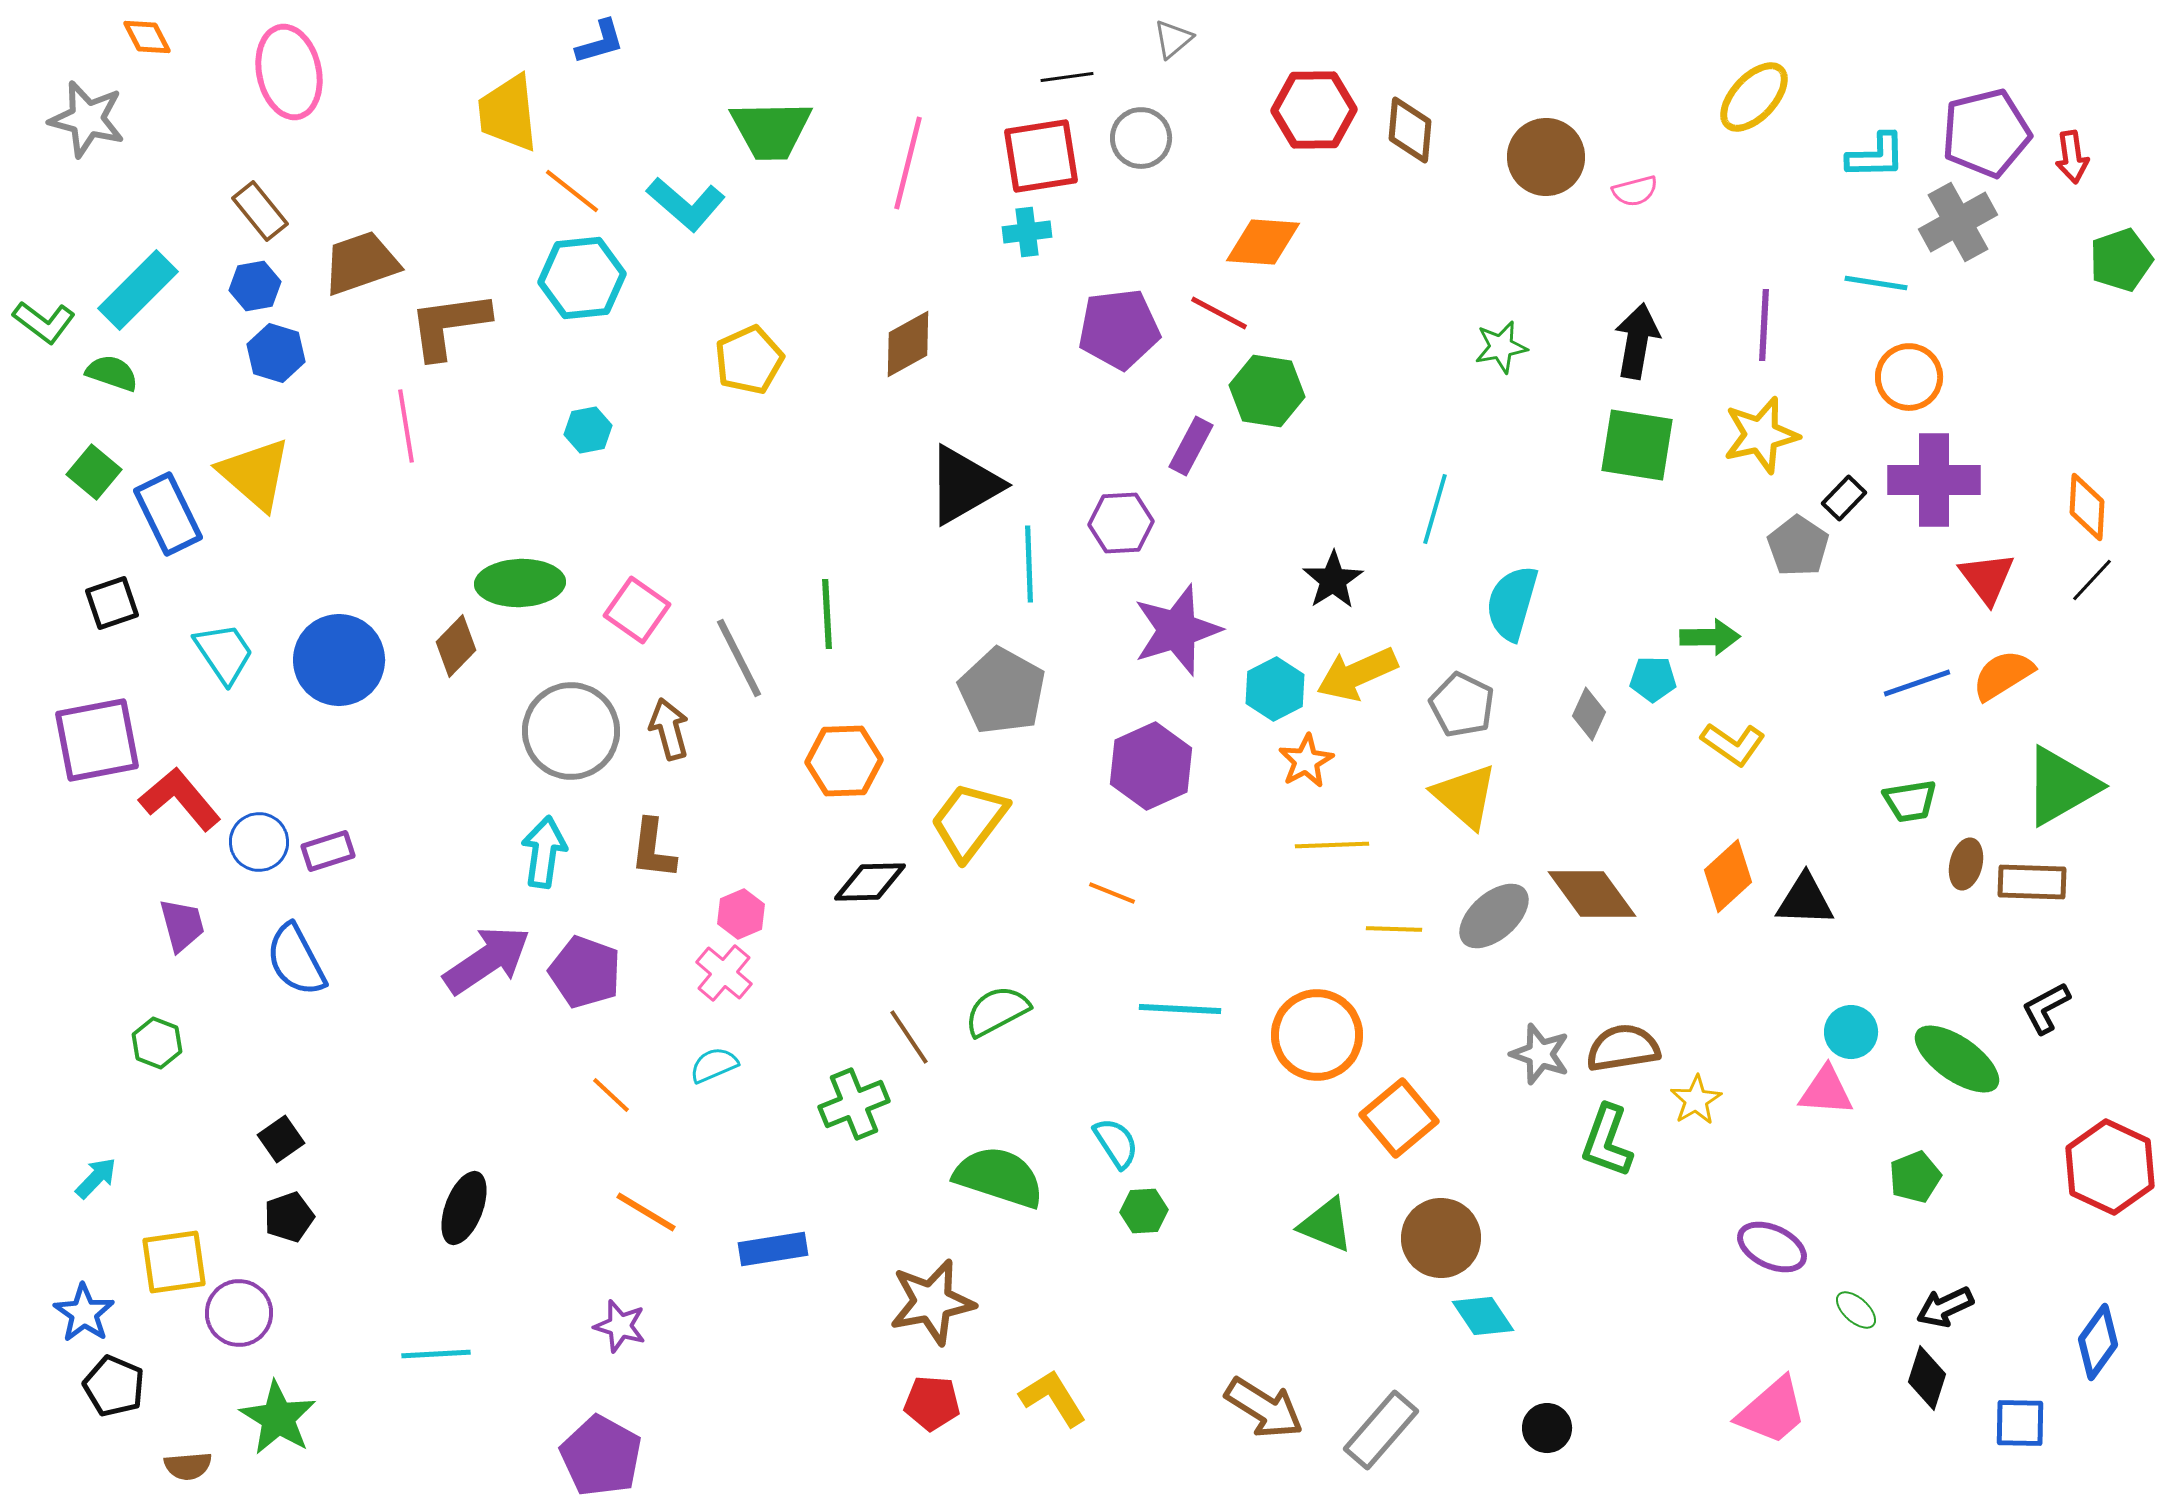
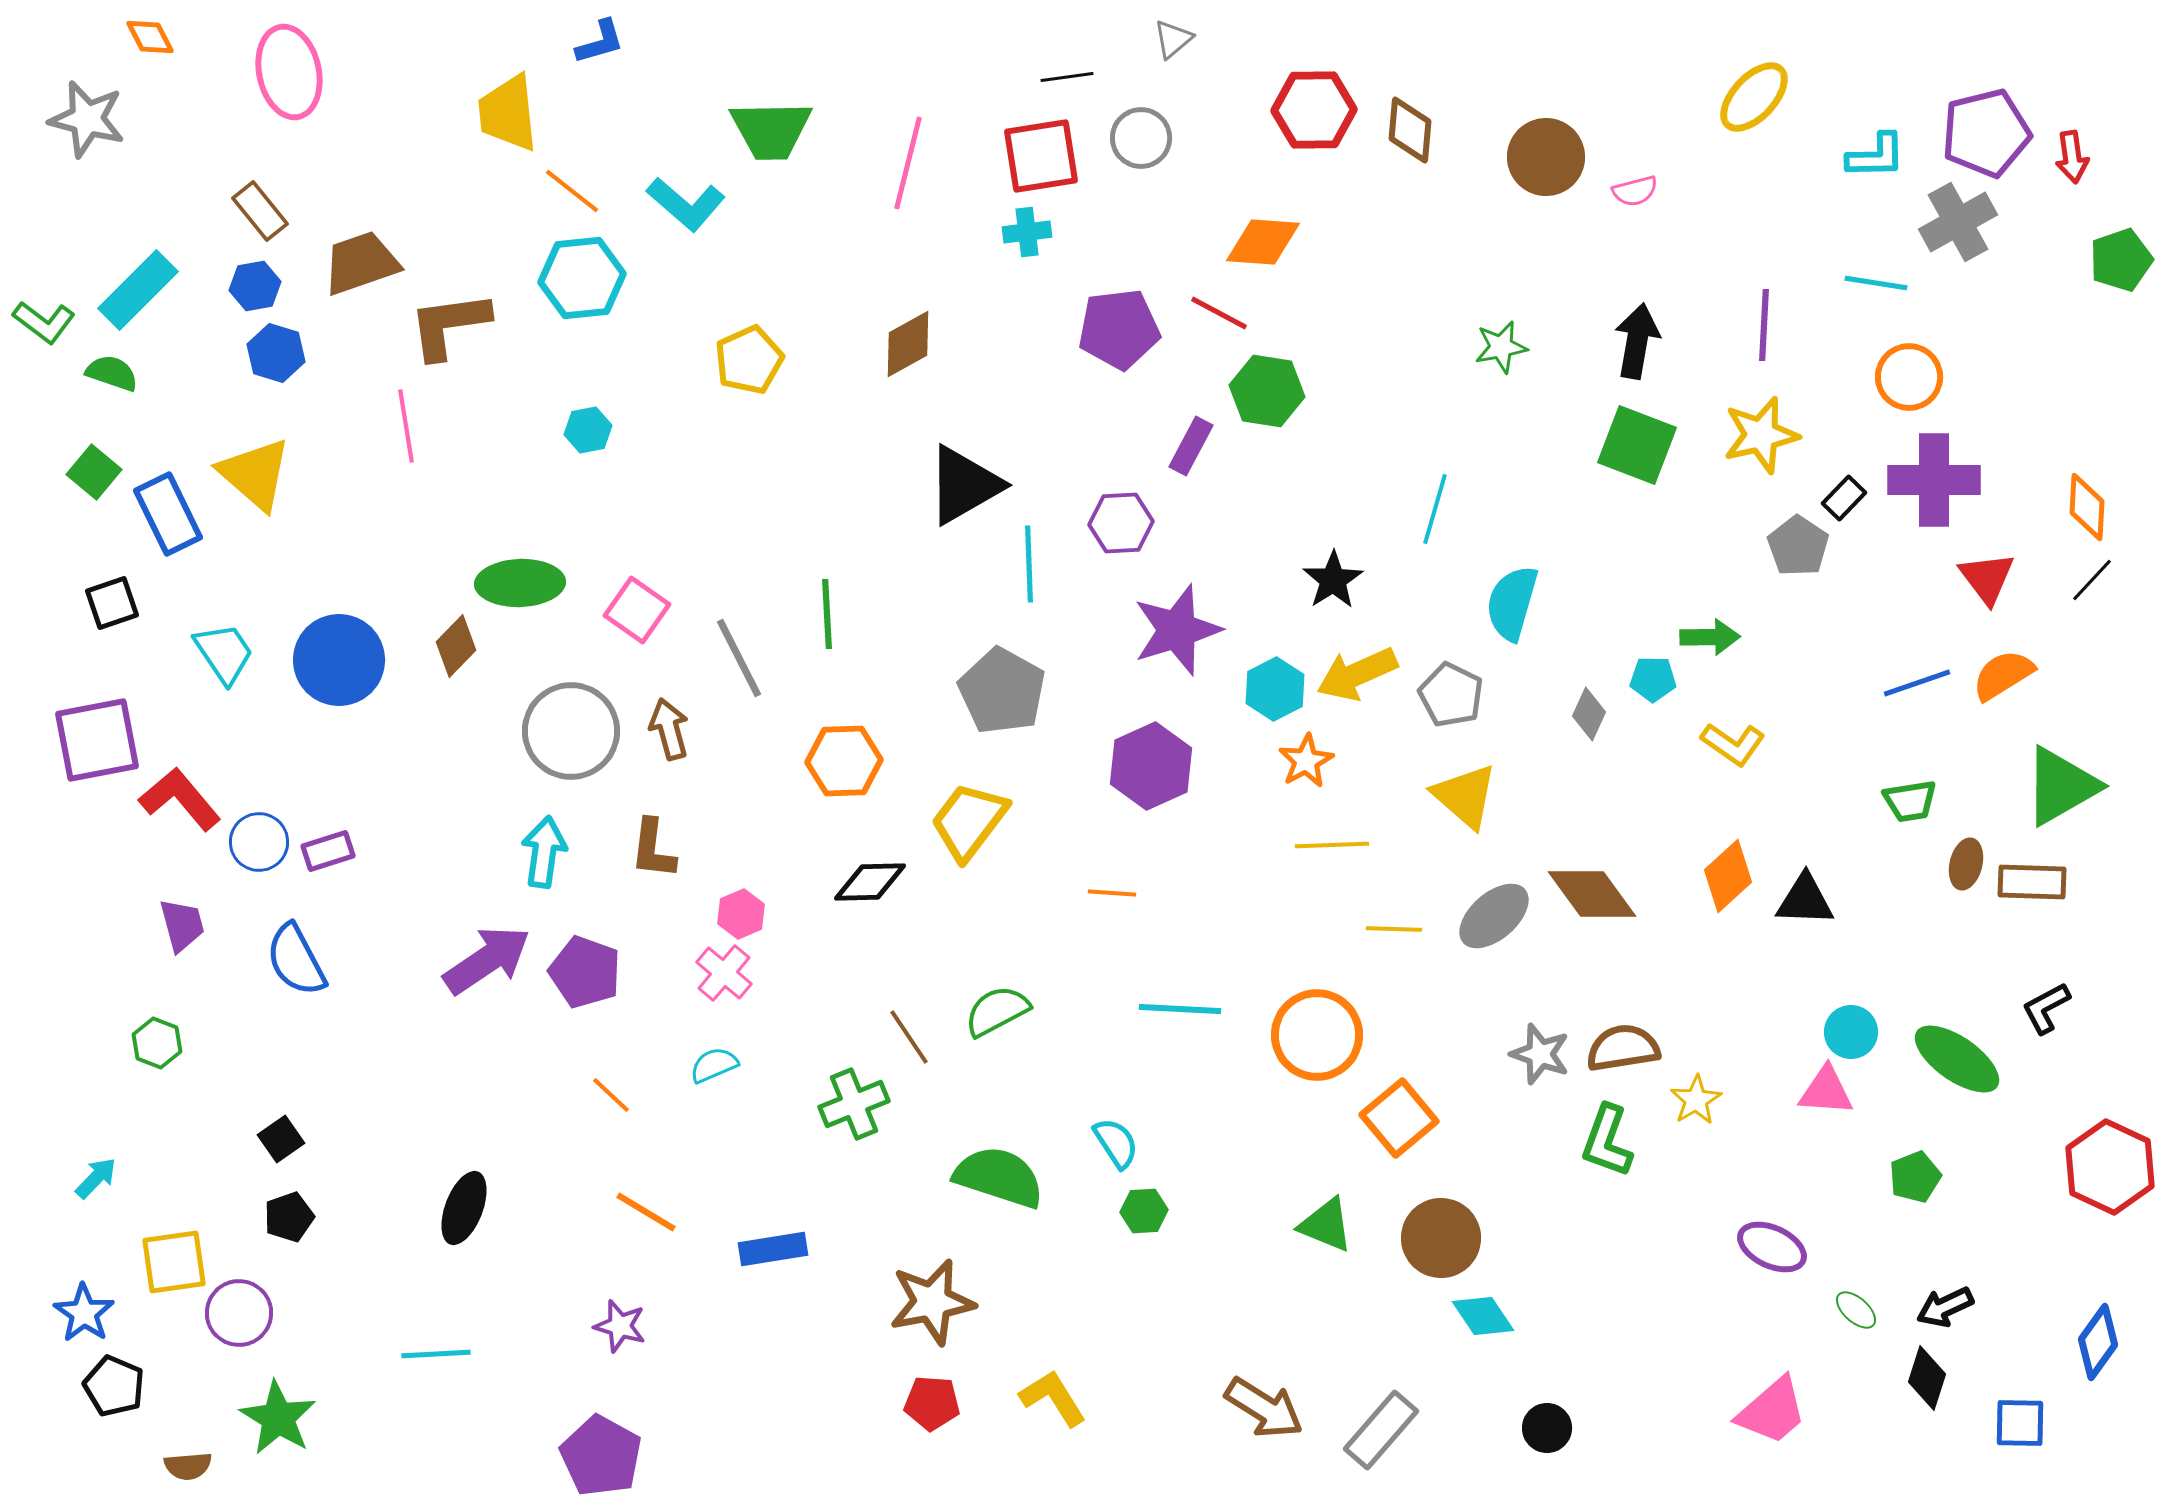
orange diamond at (147, 37): moved 3 px right
green square at (1637, 445): rotated 12 degrees clockwise
gray pentagon at (1462, 705): moved 11 px left, 10 px up
orange line at (1112, 893): rotated 18 degrees counterclockwise
